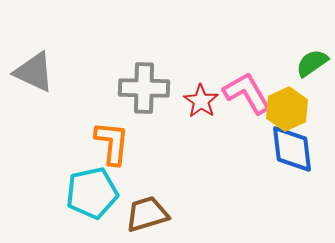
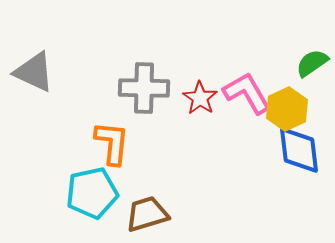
red star: moved 1 px left, 3 px up
blue diamond: moved 7 px right, 1 px down
